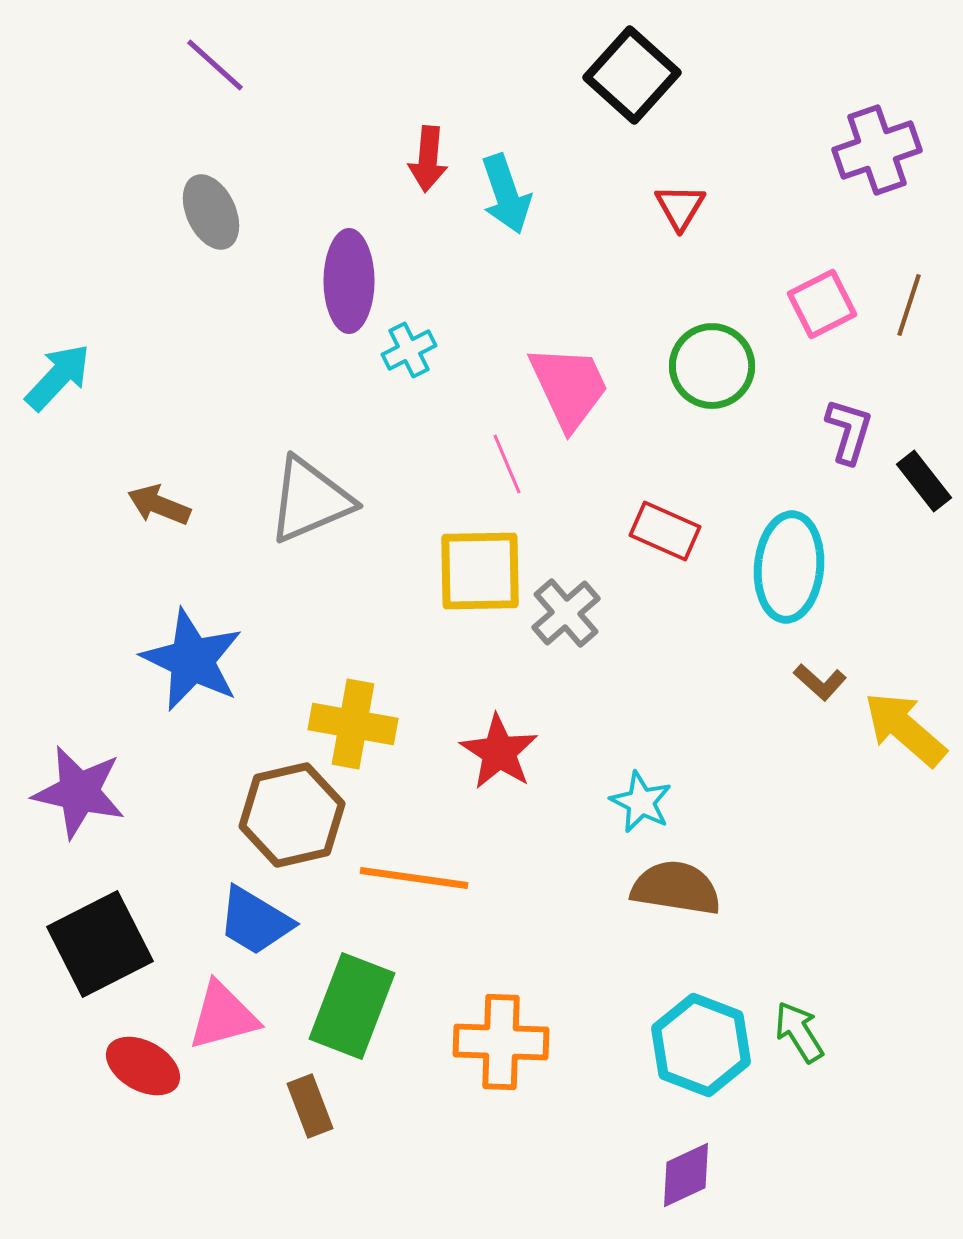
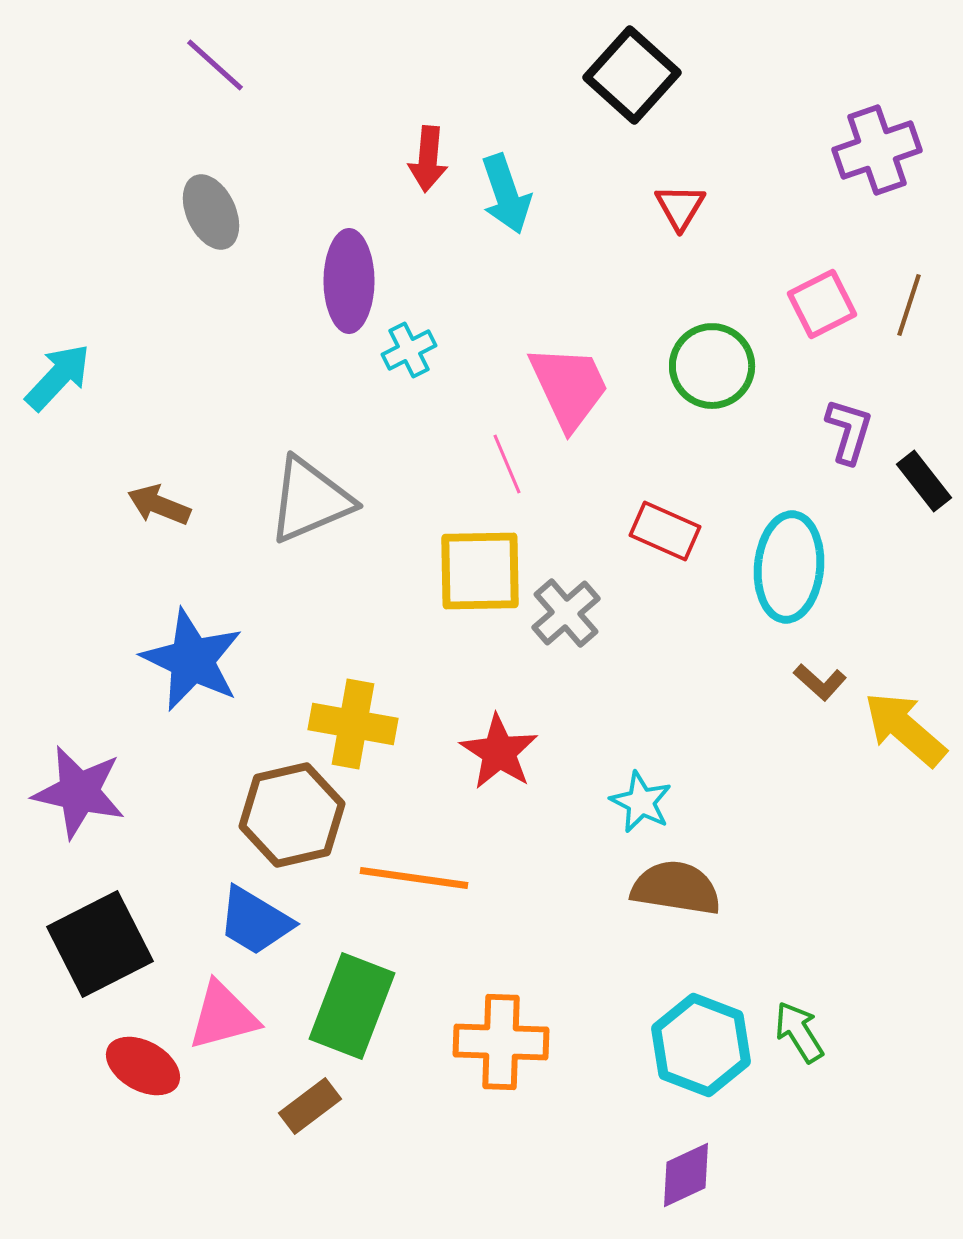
brown rectangle at (310, 1106): rotated 74 degrees clockwise
